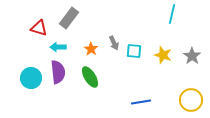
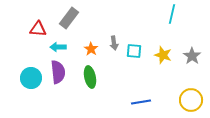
red triangle: moved 1 px left, 1 px down; rotated 12 degrees counterclockwise
gray arrow: rotated 16 degrees clockwise
green ellipse: rotated 20 degrees clockwise
